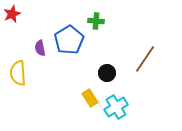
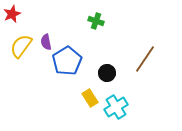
green cross: rotated 14 degrees clockwise
blue pentagon: moved 2 px left, 21 px down
purple semicircle: moved 6 px right, 6 px up
yellow semicircle: moved 3 px right, 27 px up; rotated 40 degrees clockwise
